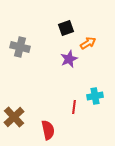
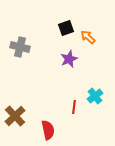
orange arrow: moved 6 px up; rotated 105 degrees counterclockwise
cyan cross: rotated 28 degrees counterclockwise
brown cross: moved 1 px right, 1 px up
